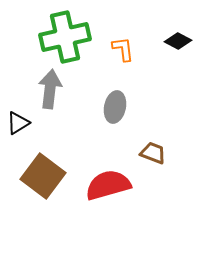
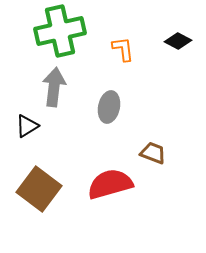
green cross: moved 5 px left, 6 px up
gray arrow: moved 4 px right, 2 px up
gray ellipse: moved 6 px left
black triangle: moved 9 px right, 3 px down
brown square: moved 4 px left, 13 px down
red semicircle: moved 2 px right, 1 px up
